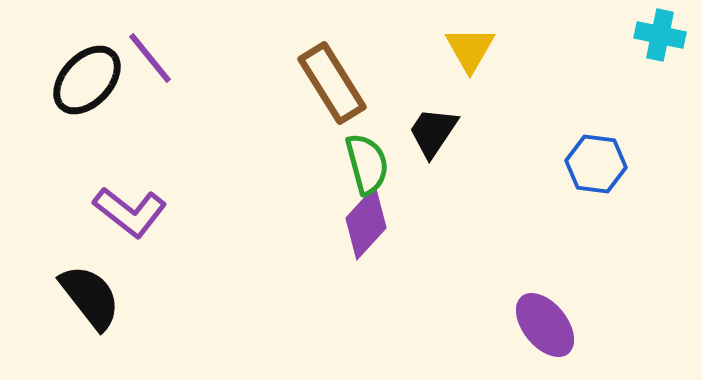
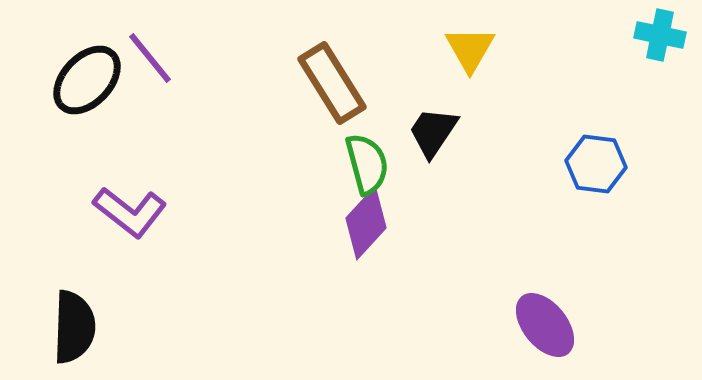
black semicircle: moved 16 px left, 30 px down; rotated 40 degrees clockwise
